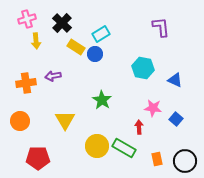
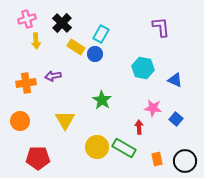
cyan rectangle: rotated 30 degrees counterclockwise
yellow circle: moved 1 px down
